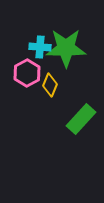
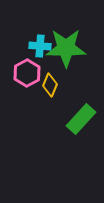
cyan cross: moved 1 px up
